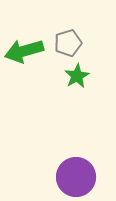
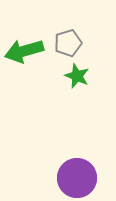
green star: rotated 20 degrees counterclockwise
purple circle: moved 1 px right, 1 px down
